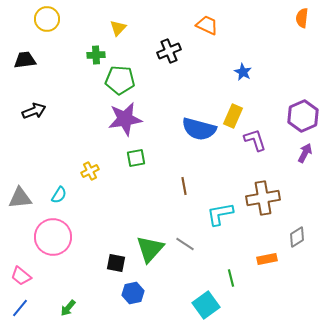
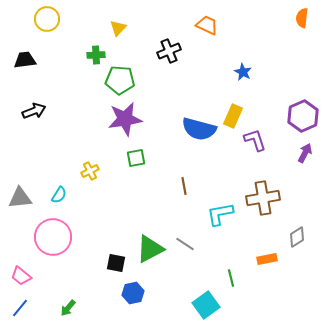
green triangle: rotated 20 degrees clockwise
